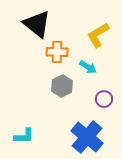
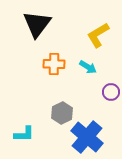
black triangle: rotated 28 degrees clockwise
orange cross: moved 3 px left, 12 px down
gray hexagon: moved 27 px down
purple circle: moved 7 px right, 7 px up
cyan L-shape: moved 2 px up
